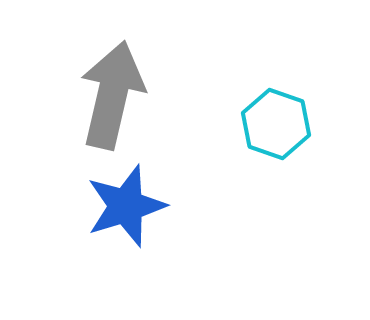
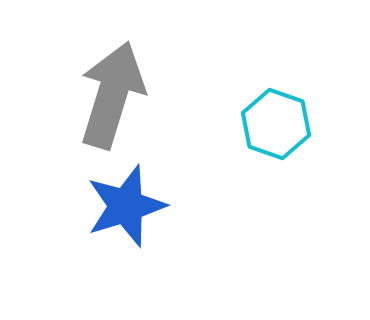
gray arrow: rotated 4 degrees clockwise
